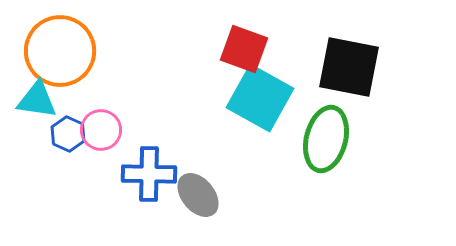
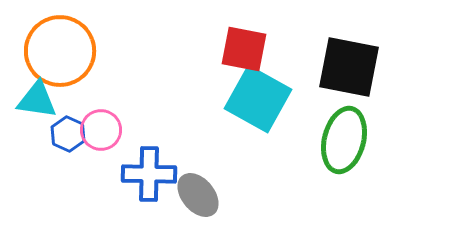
red square: rotated 9 degrees counterclockwise
cyan square: moved 2 px left, 1 px down
green ellipse: moved 18 px right, 1 px down
